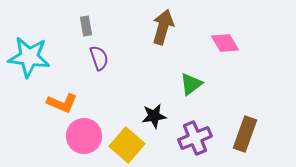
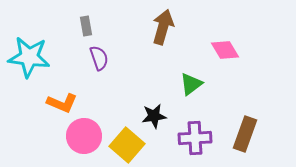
pink diamond: moved 7 px down
purple cross: rotated 20 degrees clockwise
